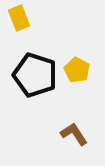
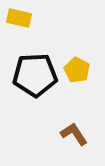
yellow rectangle: rotated 55 degrees counterclockwise
black pentagon: rotated 21 degrees counterclockwise
